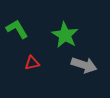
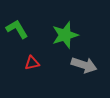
green star: rotated 24 degrees clockwise
